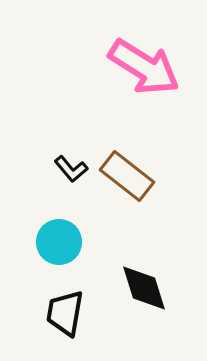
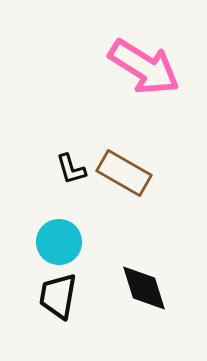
black L-shape: rotated 24 degrees clockwise
brown rectangle: moved 3 px left, 3 px up; rotated 8 degrees counterclockwise
black trapezoid: moved 7 px left, 17 px up
